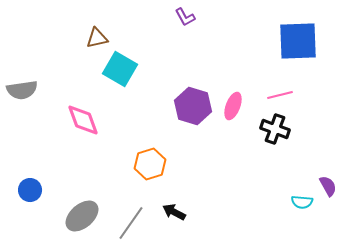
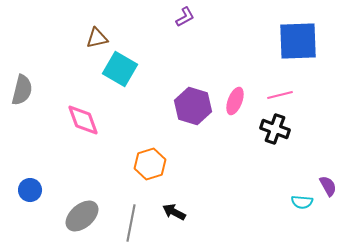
purple L-shape: rotated 90 degrees counterclockwise
gray semicircle: rotated 68 degrees counterclockwise
pink ellipse: moved 2 px right, 5 px up
gray line: rotated 24 degrees counterclockwise
